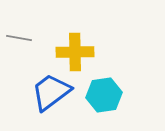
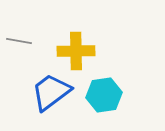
gray line: moved 3 px down
yellow cross: moved 1 px right, 1 px up
